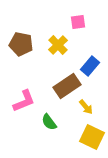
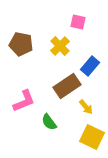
pink square: rotated 21 degrees clockwise
yellow cross: moved 2 px right, 1 px down
